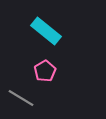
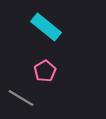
cyan rectangle: moved 4 px up
